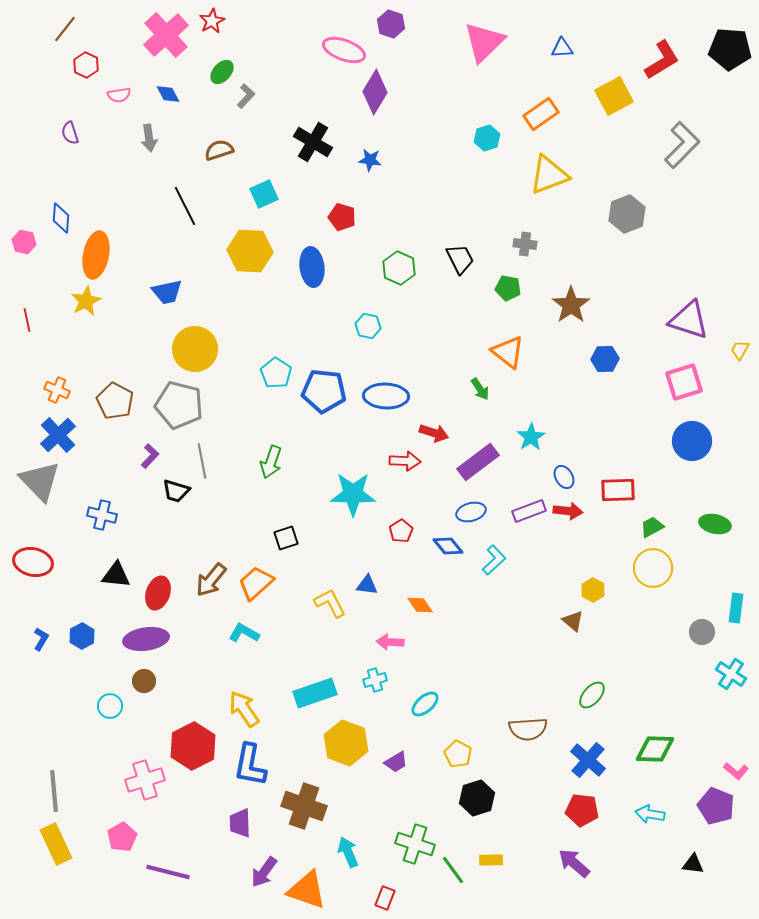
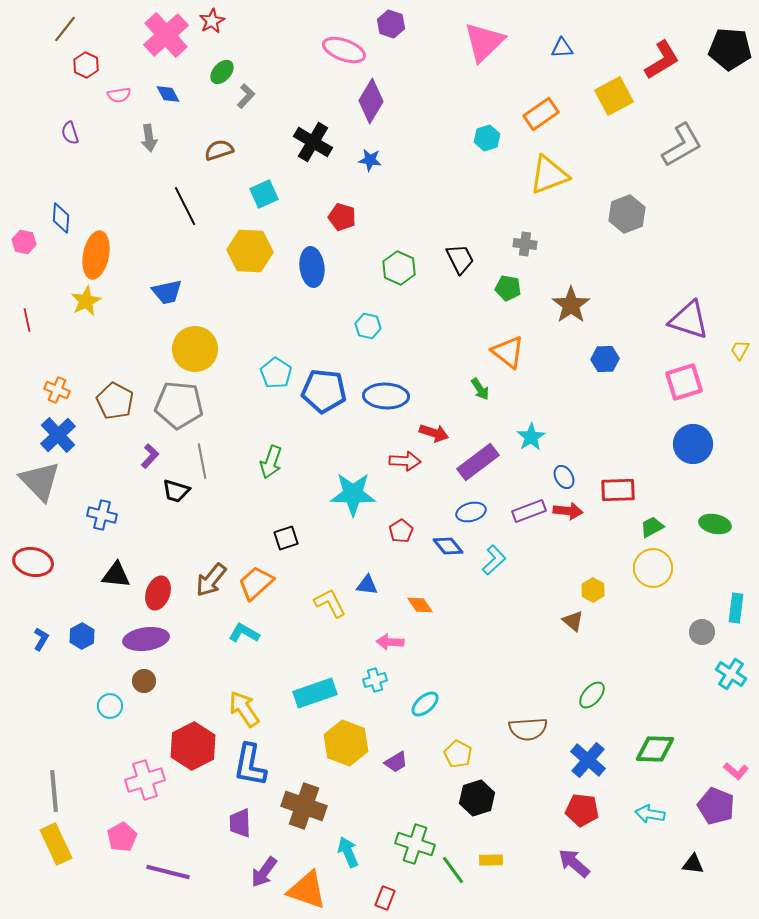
purple diamond at (375, 92): moved 4 px left, 9 px down
gray L-shape at (682, 145): rotated 15 degrees clockwise
gray pentagon at (179, 405): rotated 9 degrees counterclockwise
blue circle at (692, 441): moved 1 px right, 3 px down
